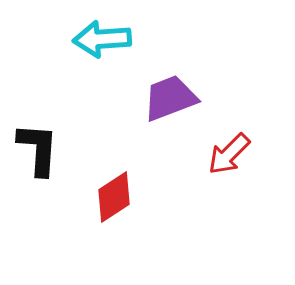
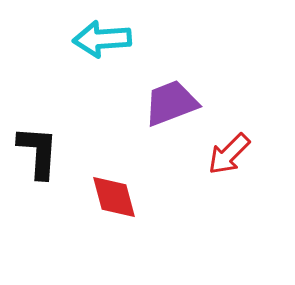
purple trapezoid: moved 1 px right, 5 px down
black L-shape: moved 3 px down
red diamond: rotated 72 degrees counterclockwise
